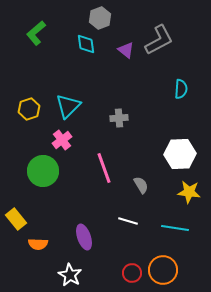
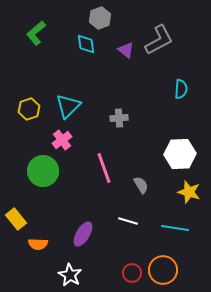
yellow star: rotated 10 degrees clockwise
purple ellipse: moved 1 px left, 3 px up; rotated 50 degrees clockwise
